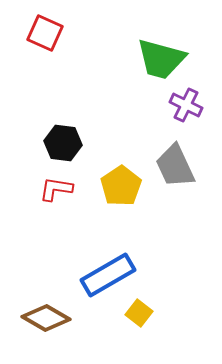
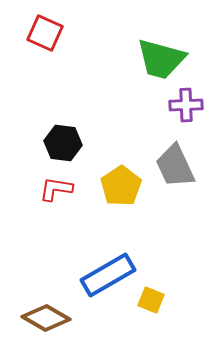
purple cross: rotated 28 degrees counterclockwise
yellow square: moved 12 px right, 13 px up; rotated 16 degrees counterclockwise
